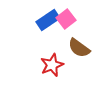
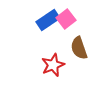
brown semicircle: rotated 35 degrees clockwise
red star: moved 1 px right
